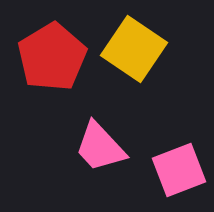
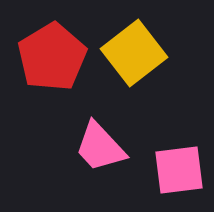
yellow square: moved 4 px down; rotated 18 degrees clockwise
pink square: rotated 14 degrees clockwise
